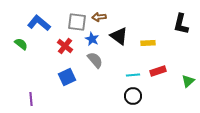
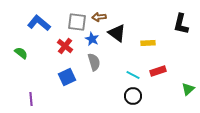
black triangle: moved 2 px left, 3 px up
green semicircle: moved 9 px down
gray semicircle: moved 1 px left, 2 px down; rotated 24 degrees clockwise
cyan line: rotated 32 degrees clockwise
green triangle: moved 8 px down
